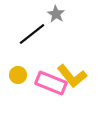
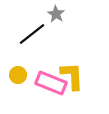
yellow L-shape: rotated 144 degrees counterclockwise
